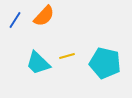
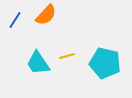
orange semicircle: moved 2 px right, 1 px up
cyan trapezoid: rotated 12 degrees clockwise
